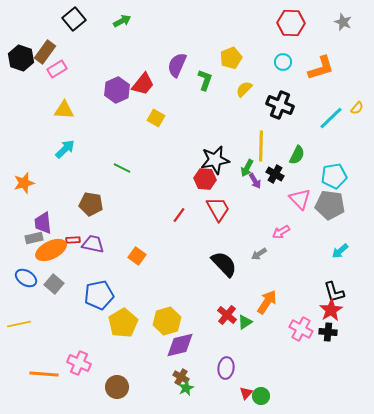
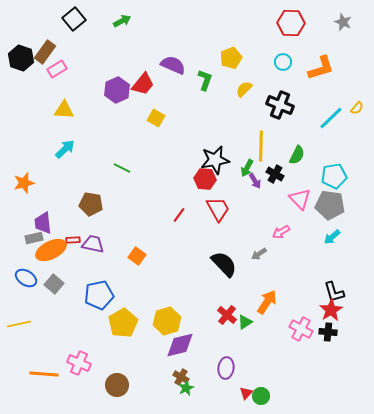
purple semicircle at (177, 65): moved 4 px left; rotated 90 degrees clockwise
cyan arrow at (340, 251): moved 8 px left, 14 px up
brown circle at (117, 387): moved 2 px up
